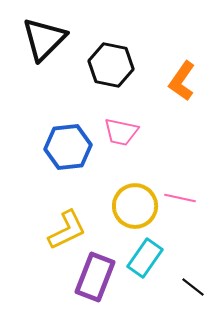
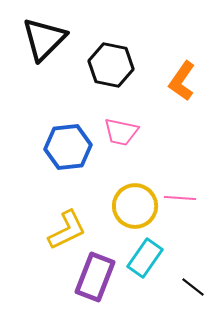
pink line: rotated 8 degrees counterclockwise
